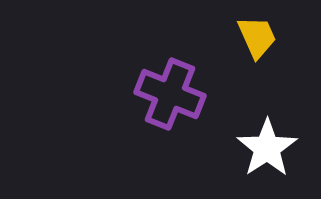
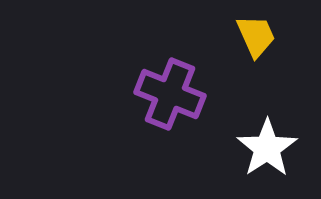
yellow trapezoid: moved 1 px left, 1 px up
